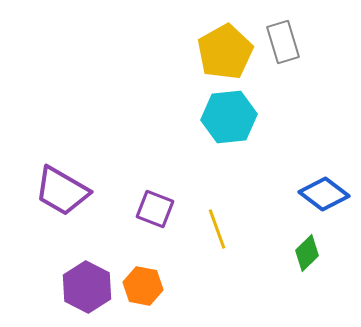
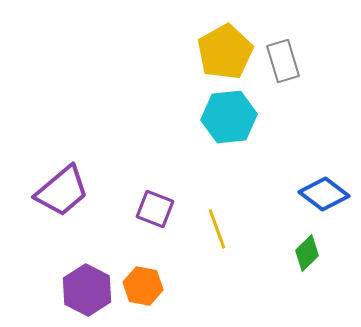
gray rectangle: moved 19 px down
purple trapezoid: rotated 70 degrees counterclockwise
purple hexagon: moved 3 px down
